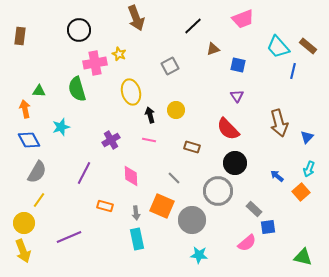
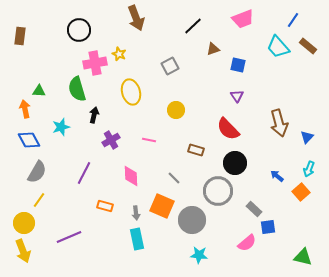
blue line at (293, 71): moved 51 px up; rotated 21 degrees clockwise
black arrow at (150, 115): moved 56 px left; rotated 28 degrees clockwise
brown rectangle at (192, 147): moved 4 px right, 3 px down
